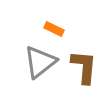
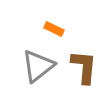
gray triangle: moved 2 px left, 4 px down
